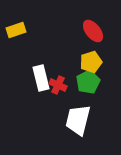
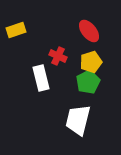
red ellipse: moved 4 px left
red cross: moved 29 px up
